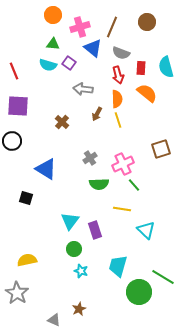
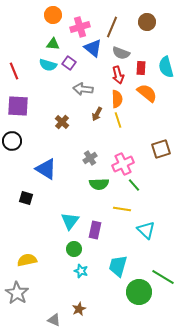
purple rectangle at (95, 230): rotated 30 degrees clockwise
